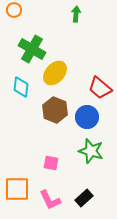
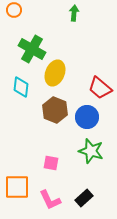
green arrow: moved 2 px left, 1 px up
yellow ellipse: rotated 20 degrees counterclockwise
orange square: moved 2 px up
